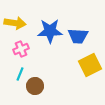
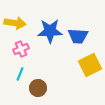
brown circle: moved 3 px right, 2 px down
